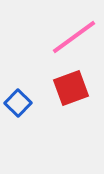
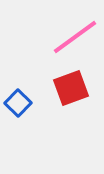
pink line: moved 1 px right
